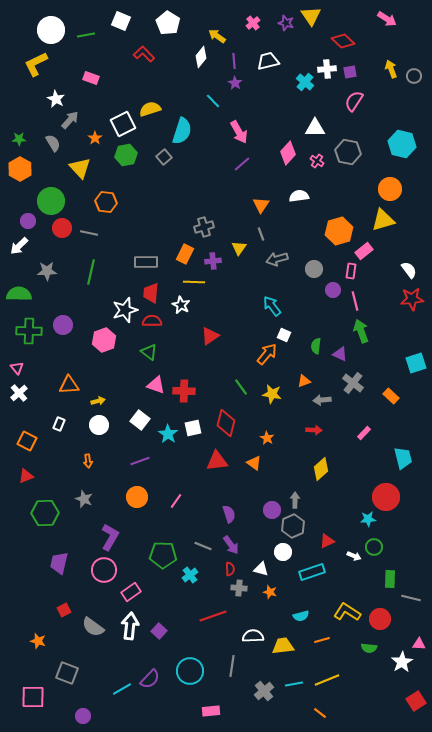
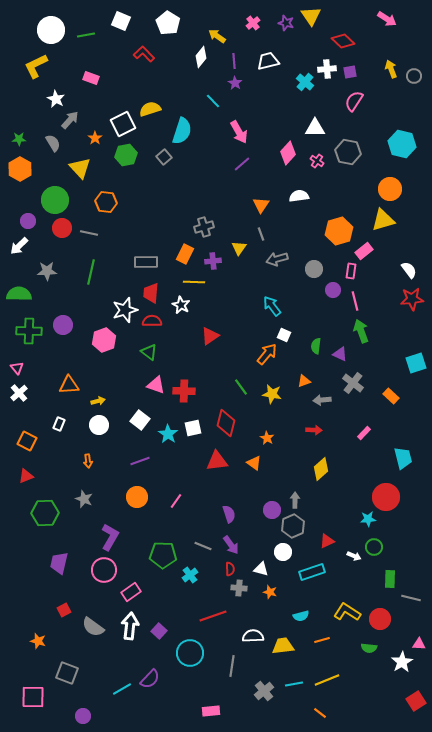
yellow L-shape at (36, 64): moved 2 px down
green circle at (51, 201): moved 4 px right, 1 px up
cyan circle at (190, 671): moved 18 px up
